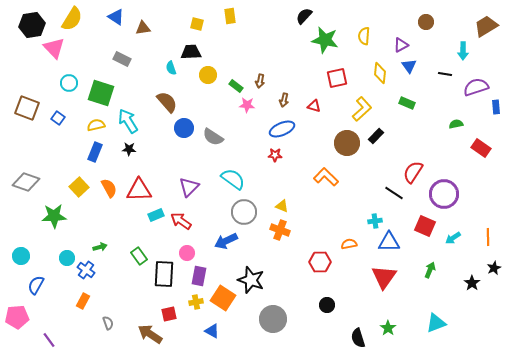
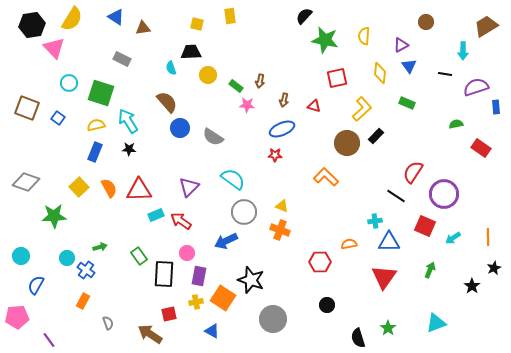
blue circle at (184, 128): moved 4 px left
black line at (394, 193): moved 2 px right, 3 px down
black star at (472, 283): moved 3 px down
